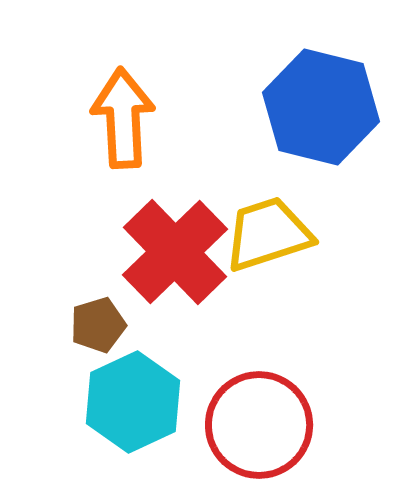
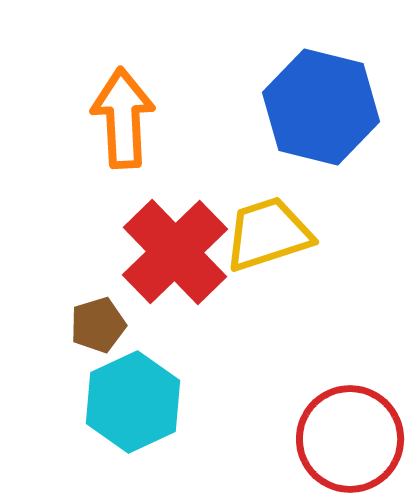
red circle: moved 91 px right, 14 px down
